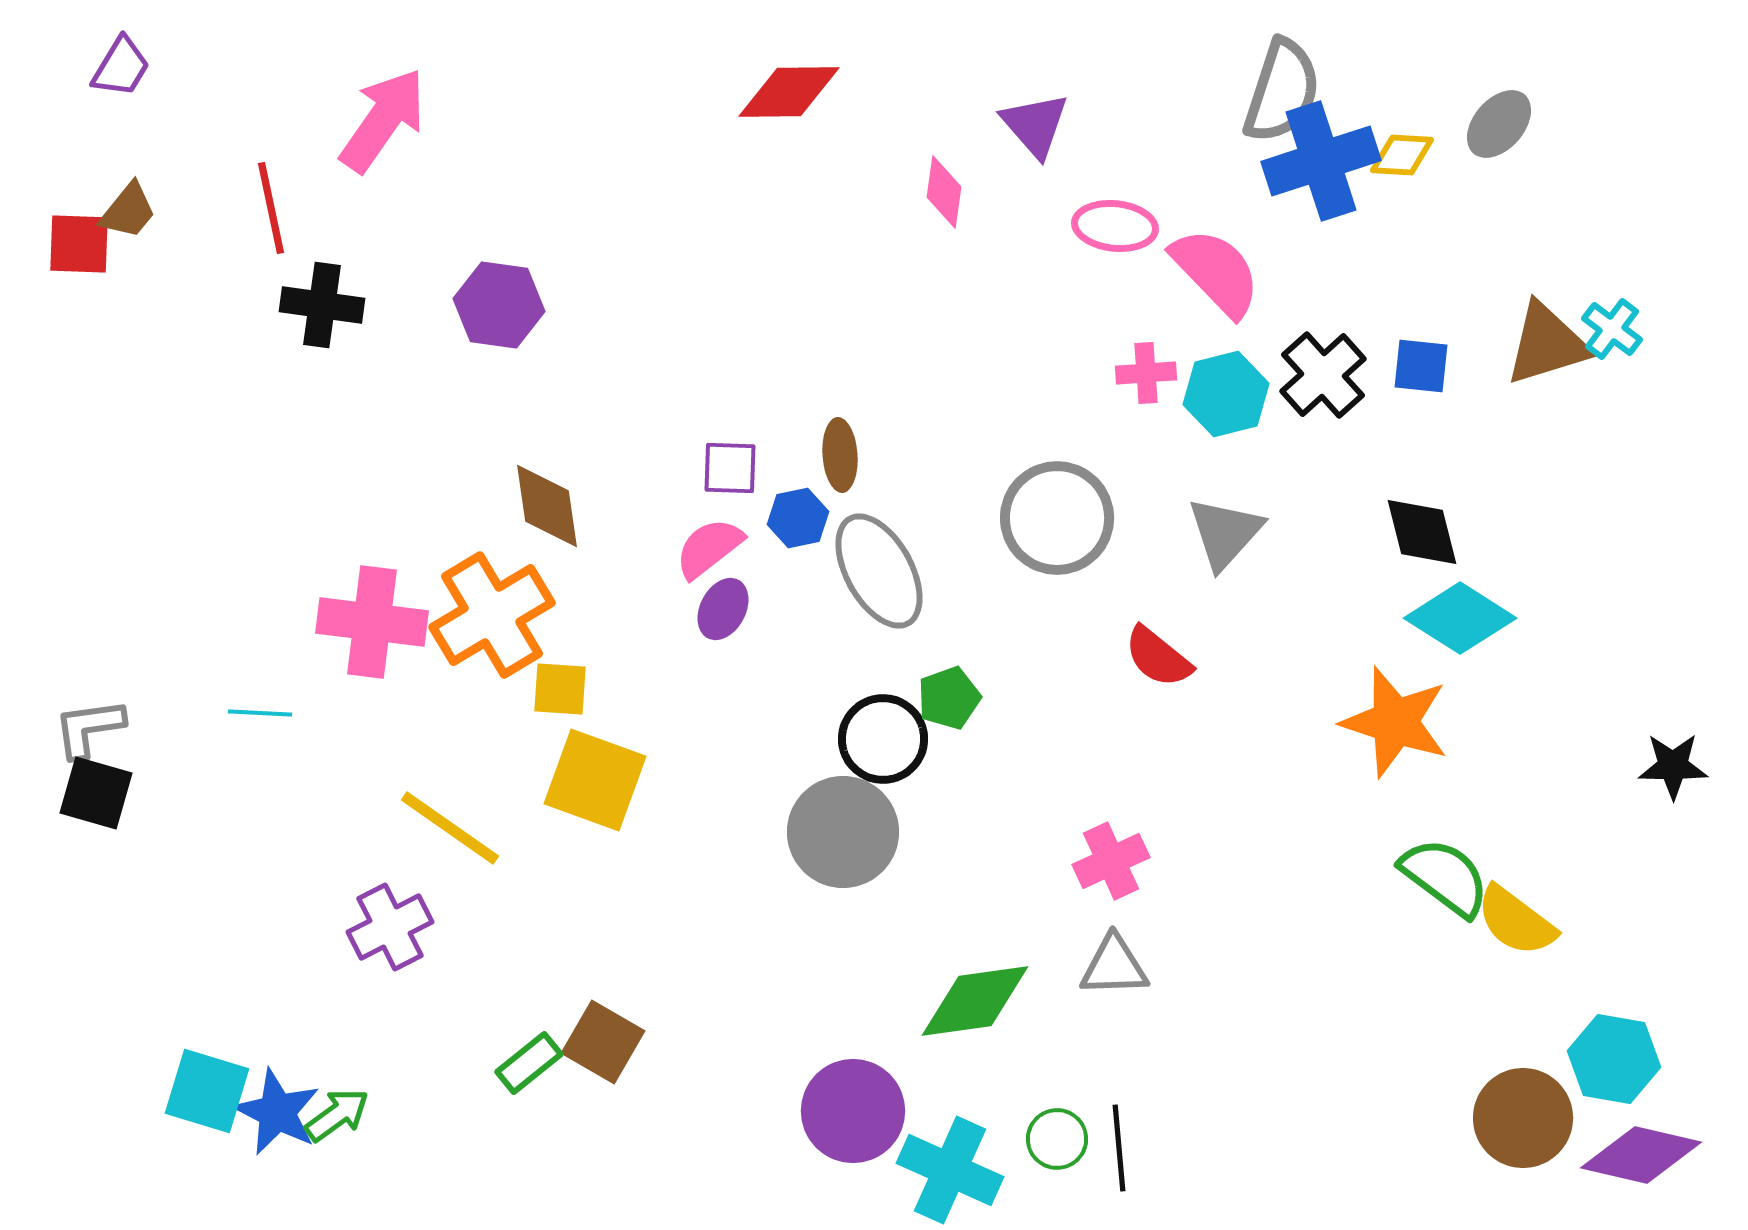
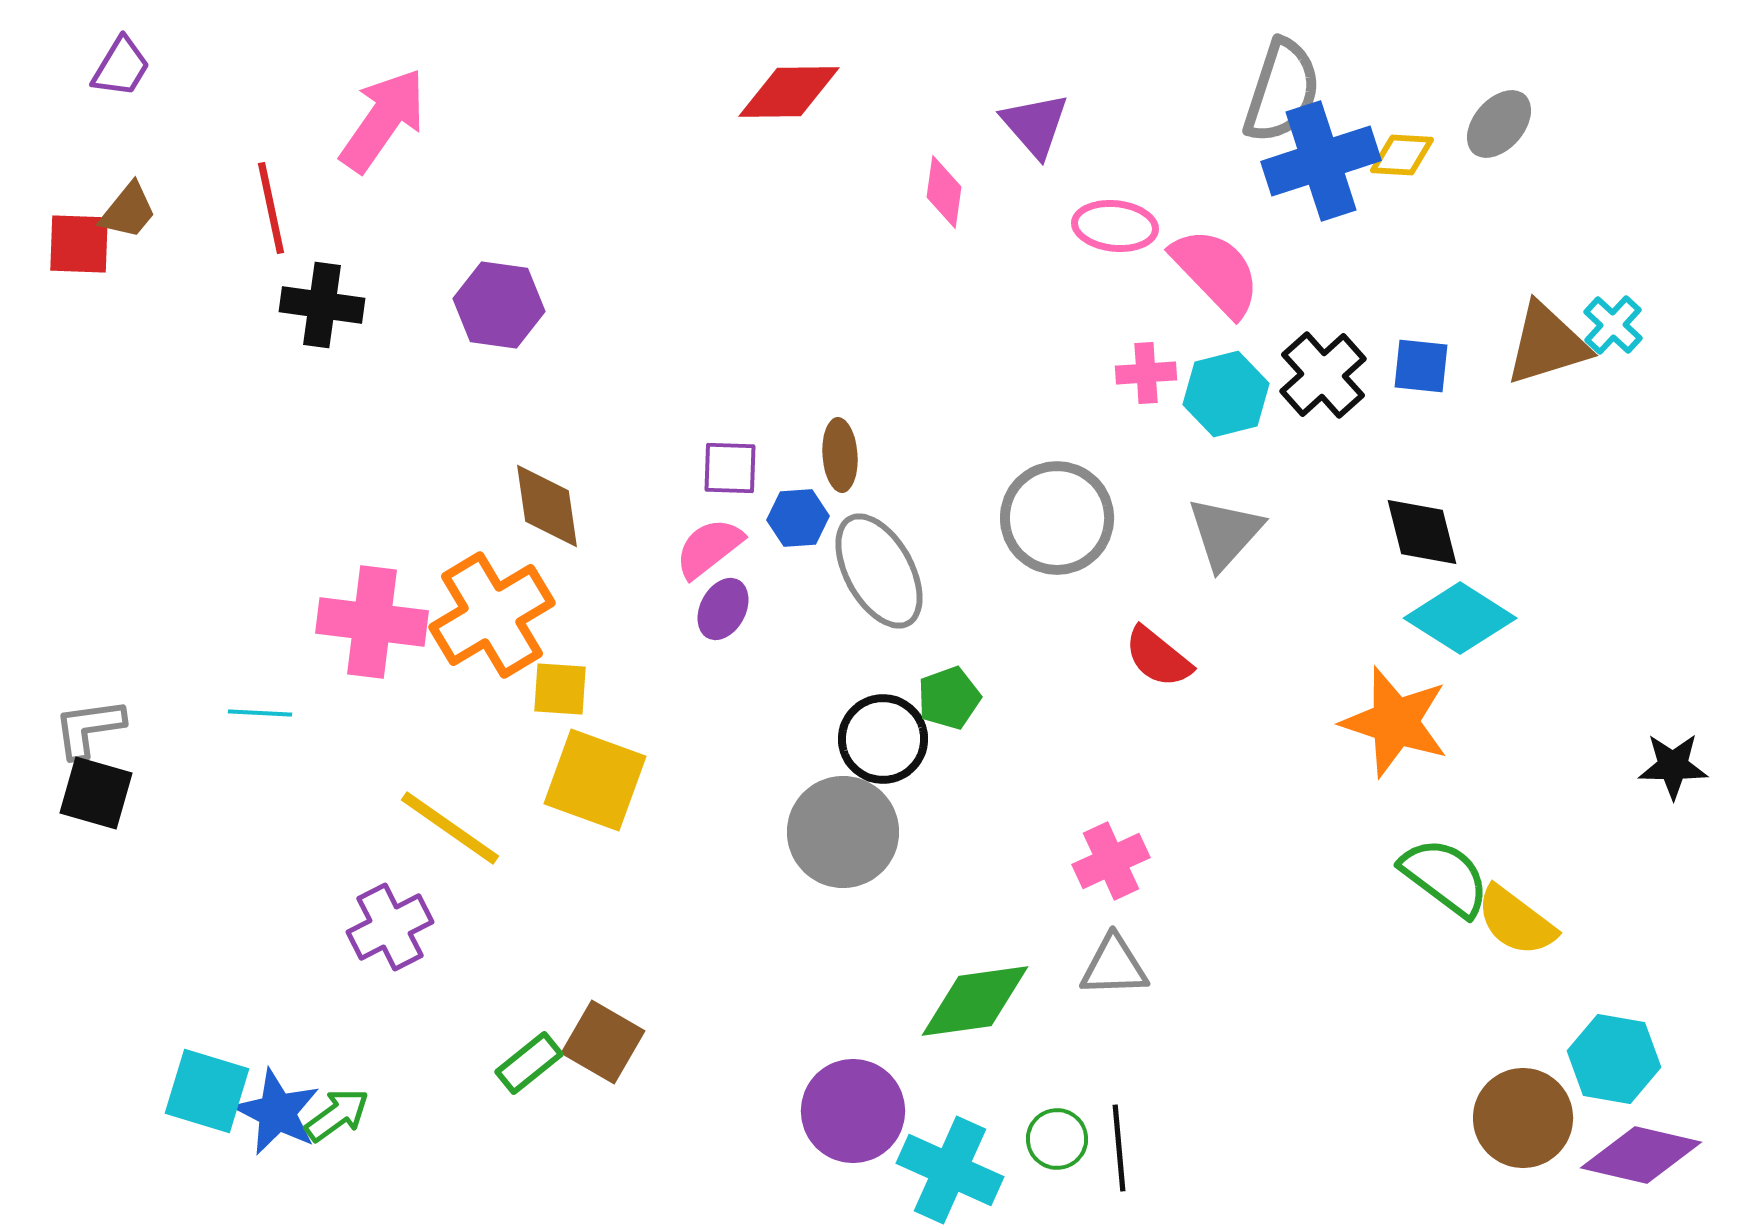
cyan cross at (1612, 329): moved 1 px right, 4 px up; rotated 6 degrees clockwise
blue hexagon at (798, 518): rotated 8 degrees clockwise
